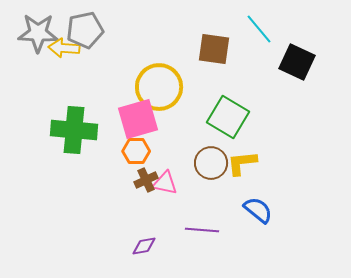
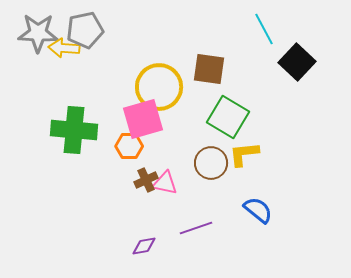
cyan line: moved 5 px right; rotated 12 degrees clockwise
brown square: moved 5 px left, 20 px down
black square: rotated 18 degrees clockwise
pink square: moved 5 px right
orange hexagon: moved 7 px left, 5 px up
yellow L-shape: moved 2 px right, 9 px up
purple line: moved 6 px left, 2 px up; rotated 24 degrees counterclockwise
